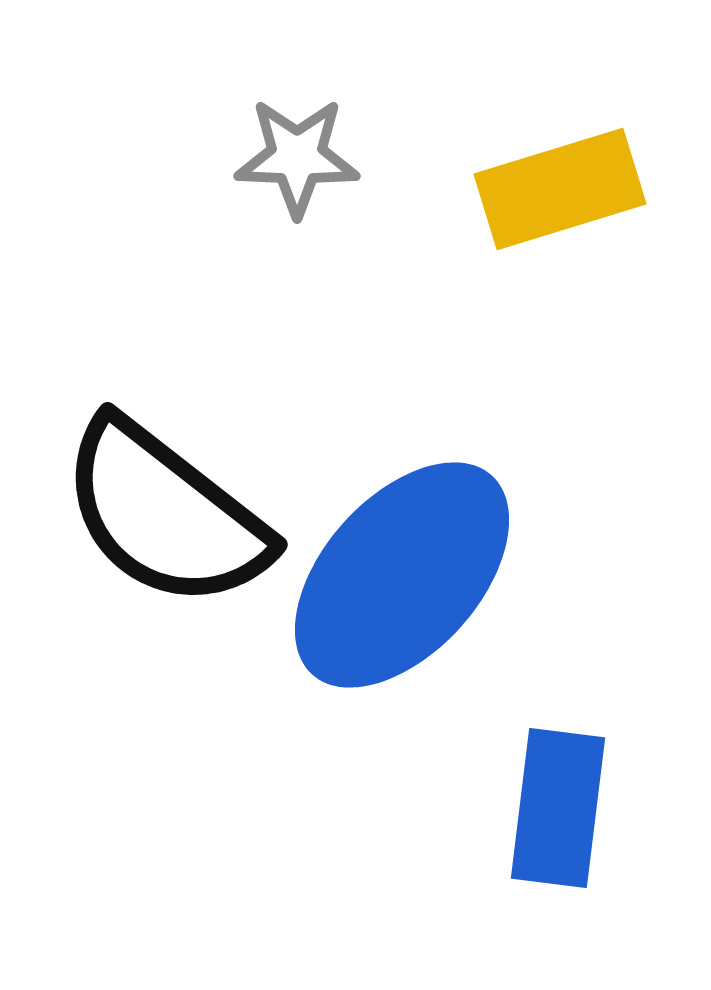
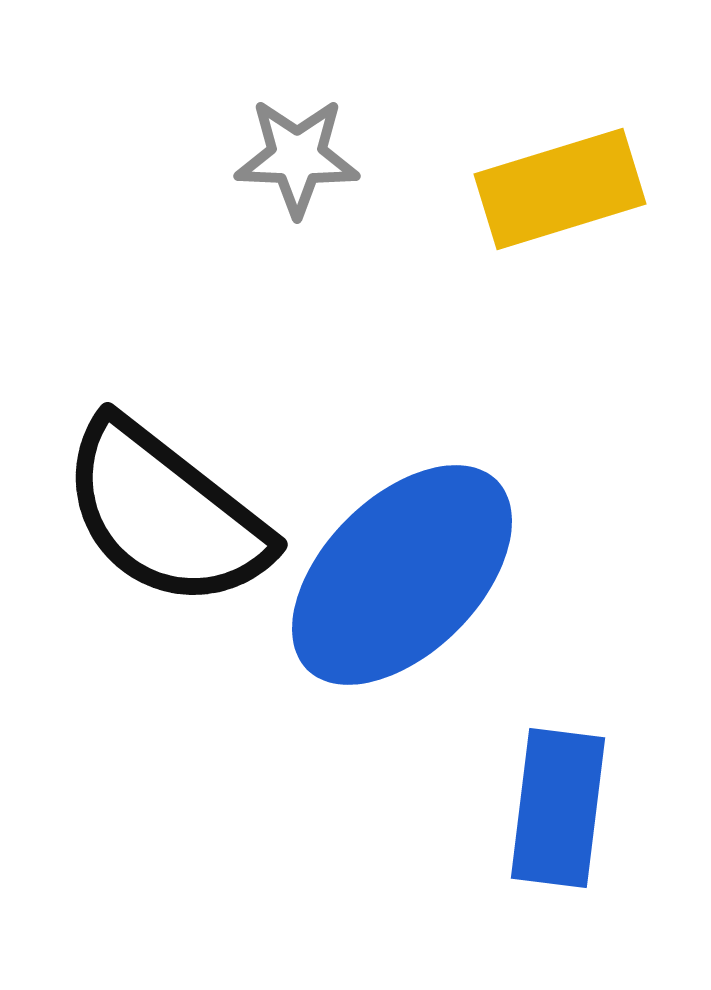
blue ellipse: rotated 3 degrees clockwise
